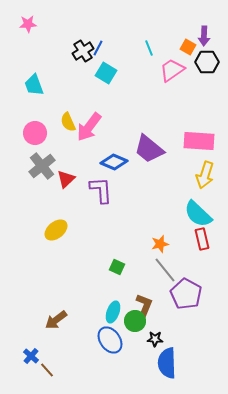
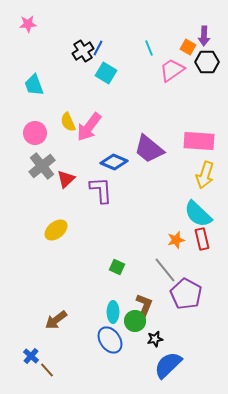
orange star: moved 16 px right, 4 px up
cyan ellipse: rotated 20 degrees counterclockwise
black star: rotated 14 degrees counterclockwise
blue semicircle: moved 1 px right, 2 px down; rotated 48 degrees clockwise
